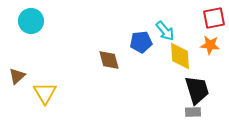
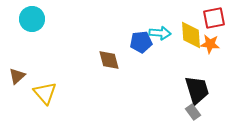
cyan circle: moved 1 px right, 2 px up
cyan arrow: moved 5 px left, 2 px down; rotated 45 degrees counterclockwise
orange star: moved 1 px up
yellow diamond: moved 11 px right, 21 px up
yellow triangle: rotated 10 degrees counterclockwise
gray rectangle: rotated 56 degrees clockwise
